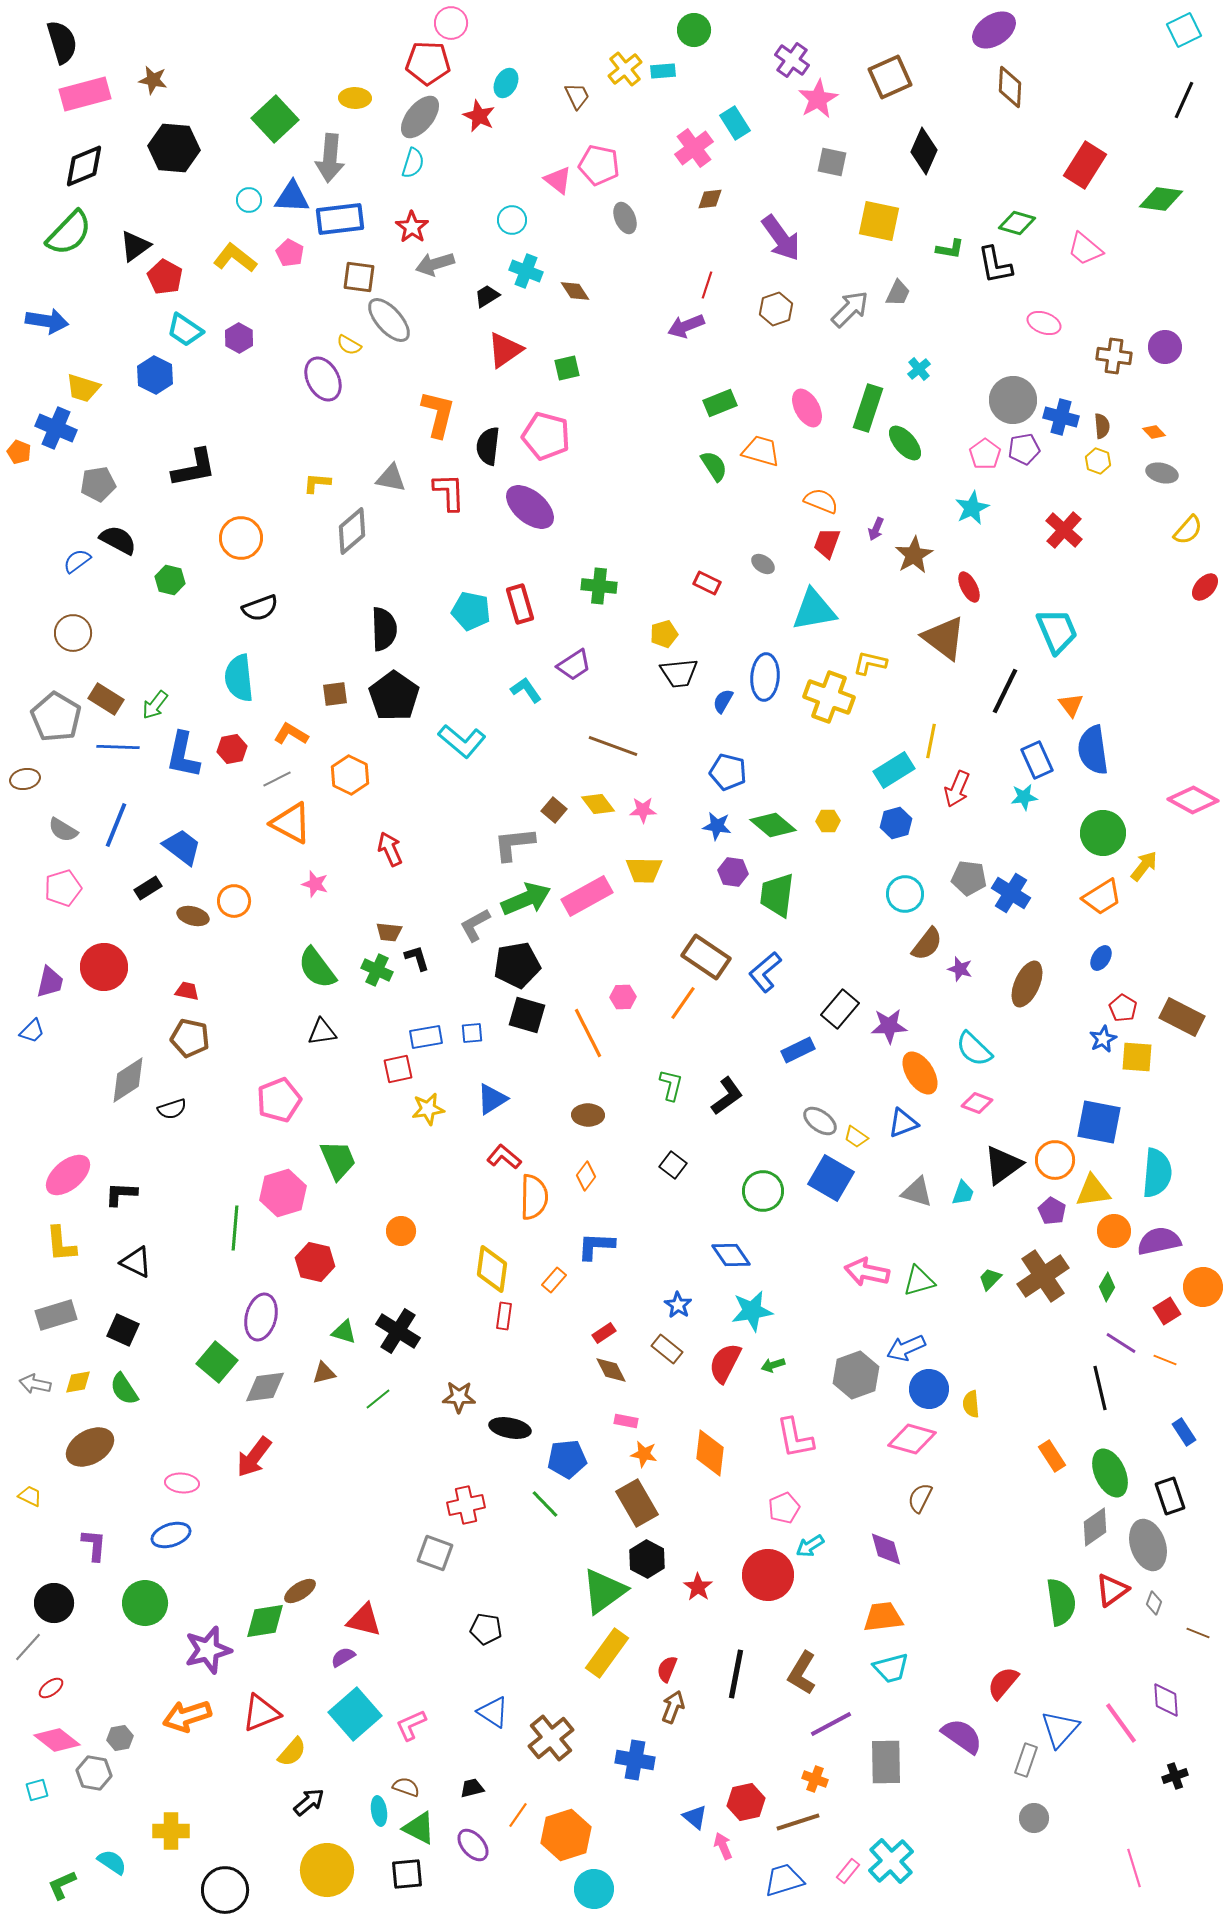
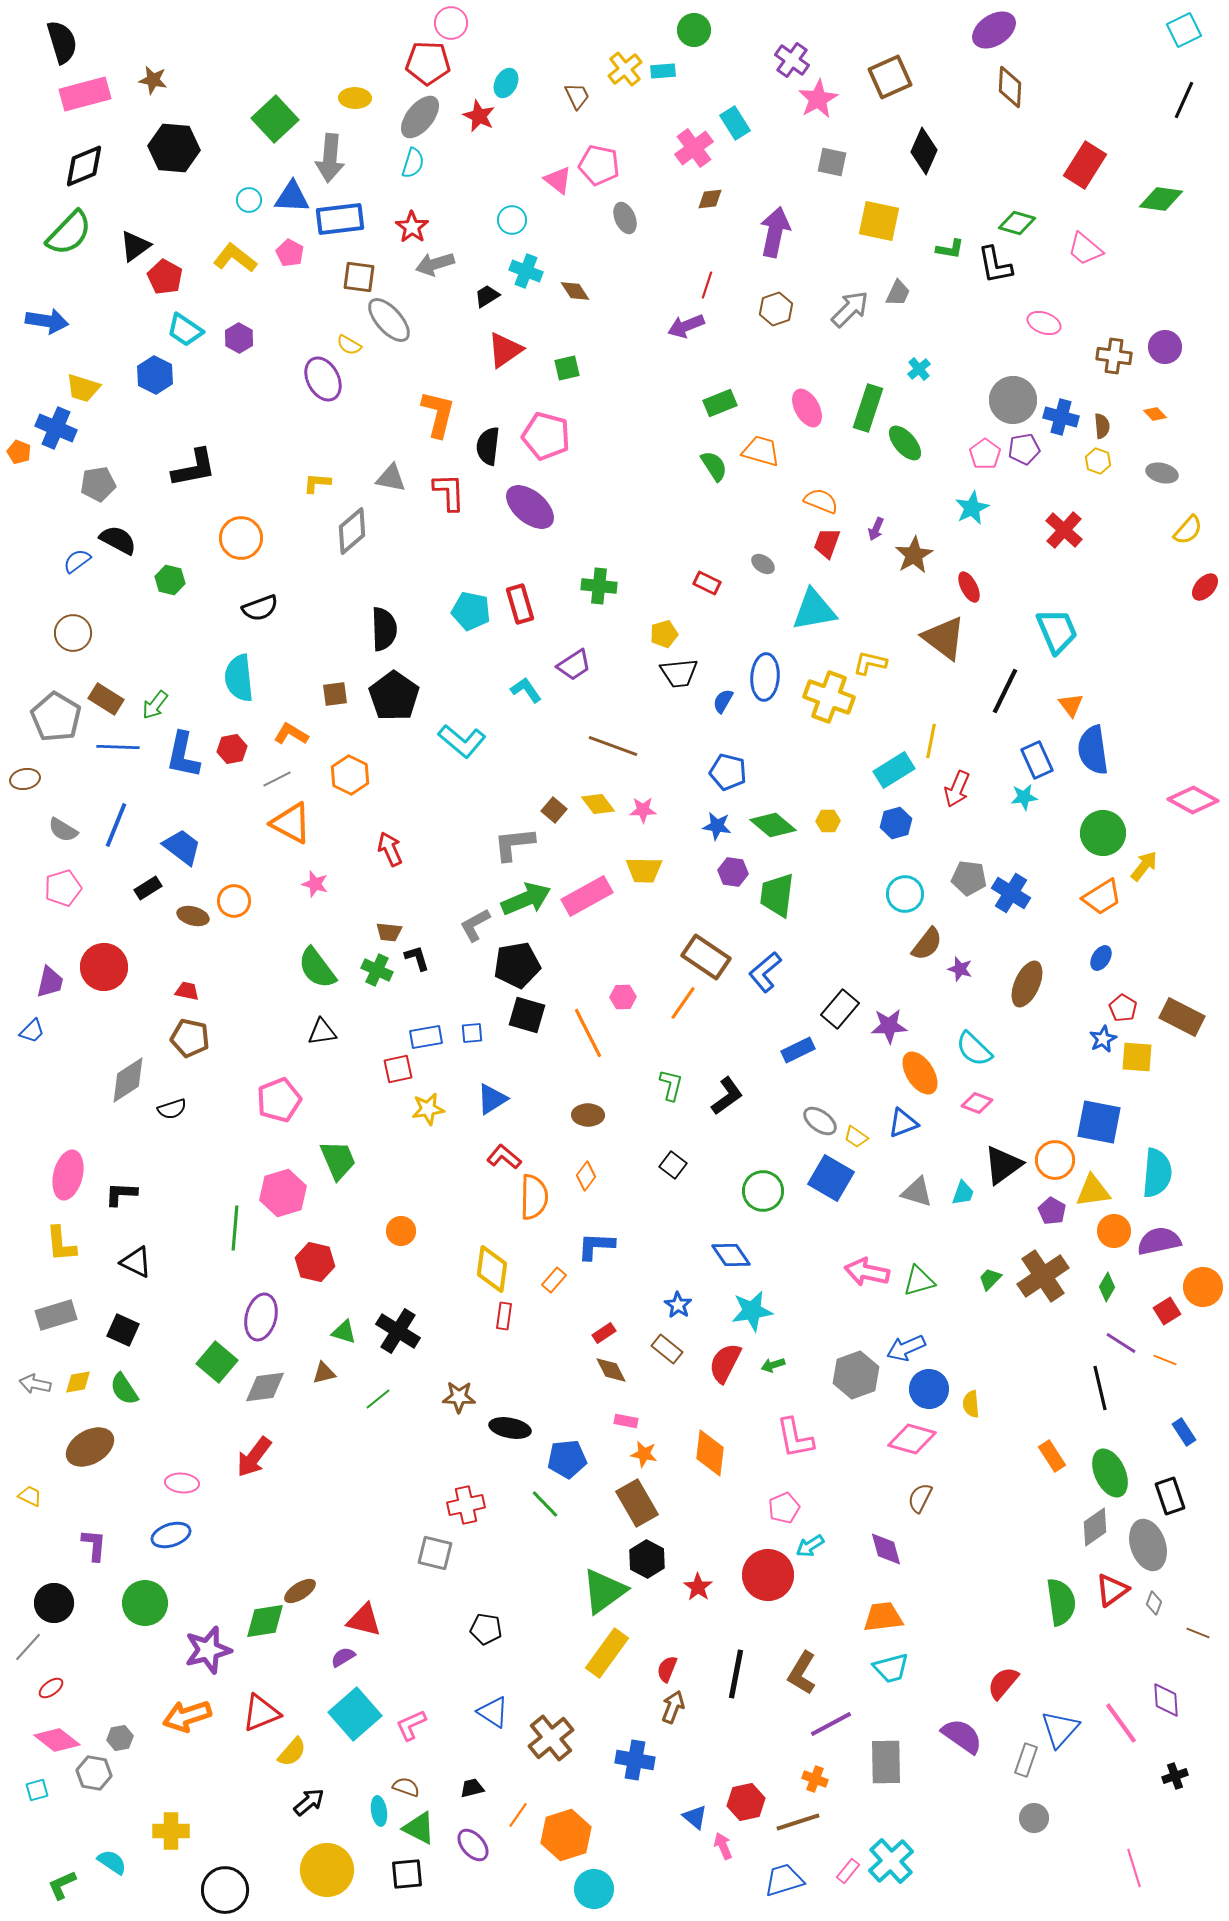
purple arrow at (781, 238): moved 6 px left, 6 px up; rotated 132 degrees counterclockwise
orange diamond at (1154, 432): moved 1 px right, 18 px up
pink ellipse at (68, 1175): rotated 36 degrees counterclockwise
gray square at (435, 1553): rotated 6 degrees counterclockwise
